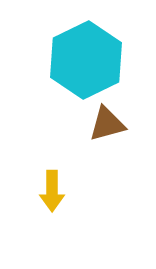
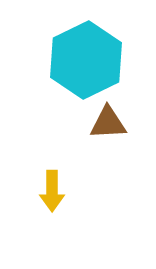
brown triangle: moved 1 px right, 1 px up; rotated 12 degrees clockwise
